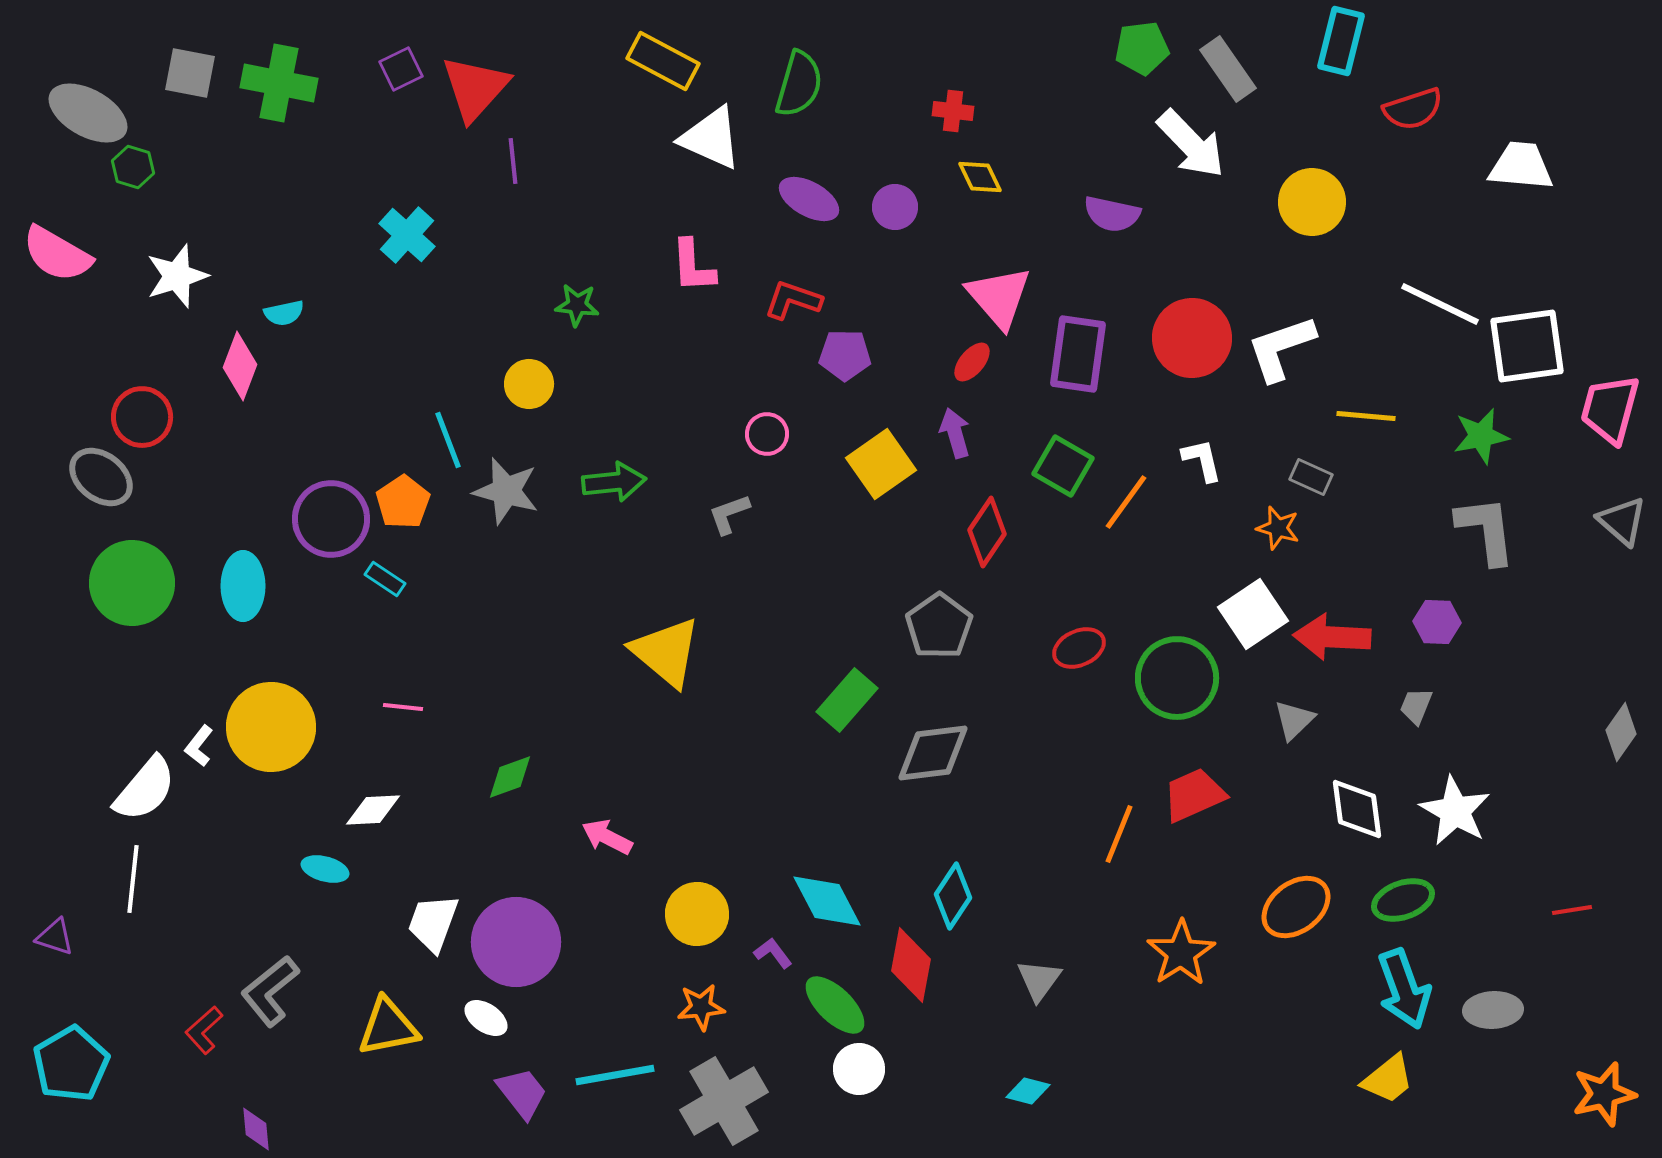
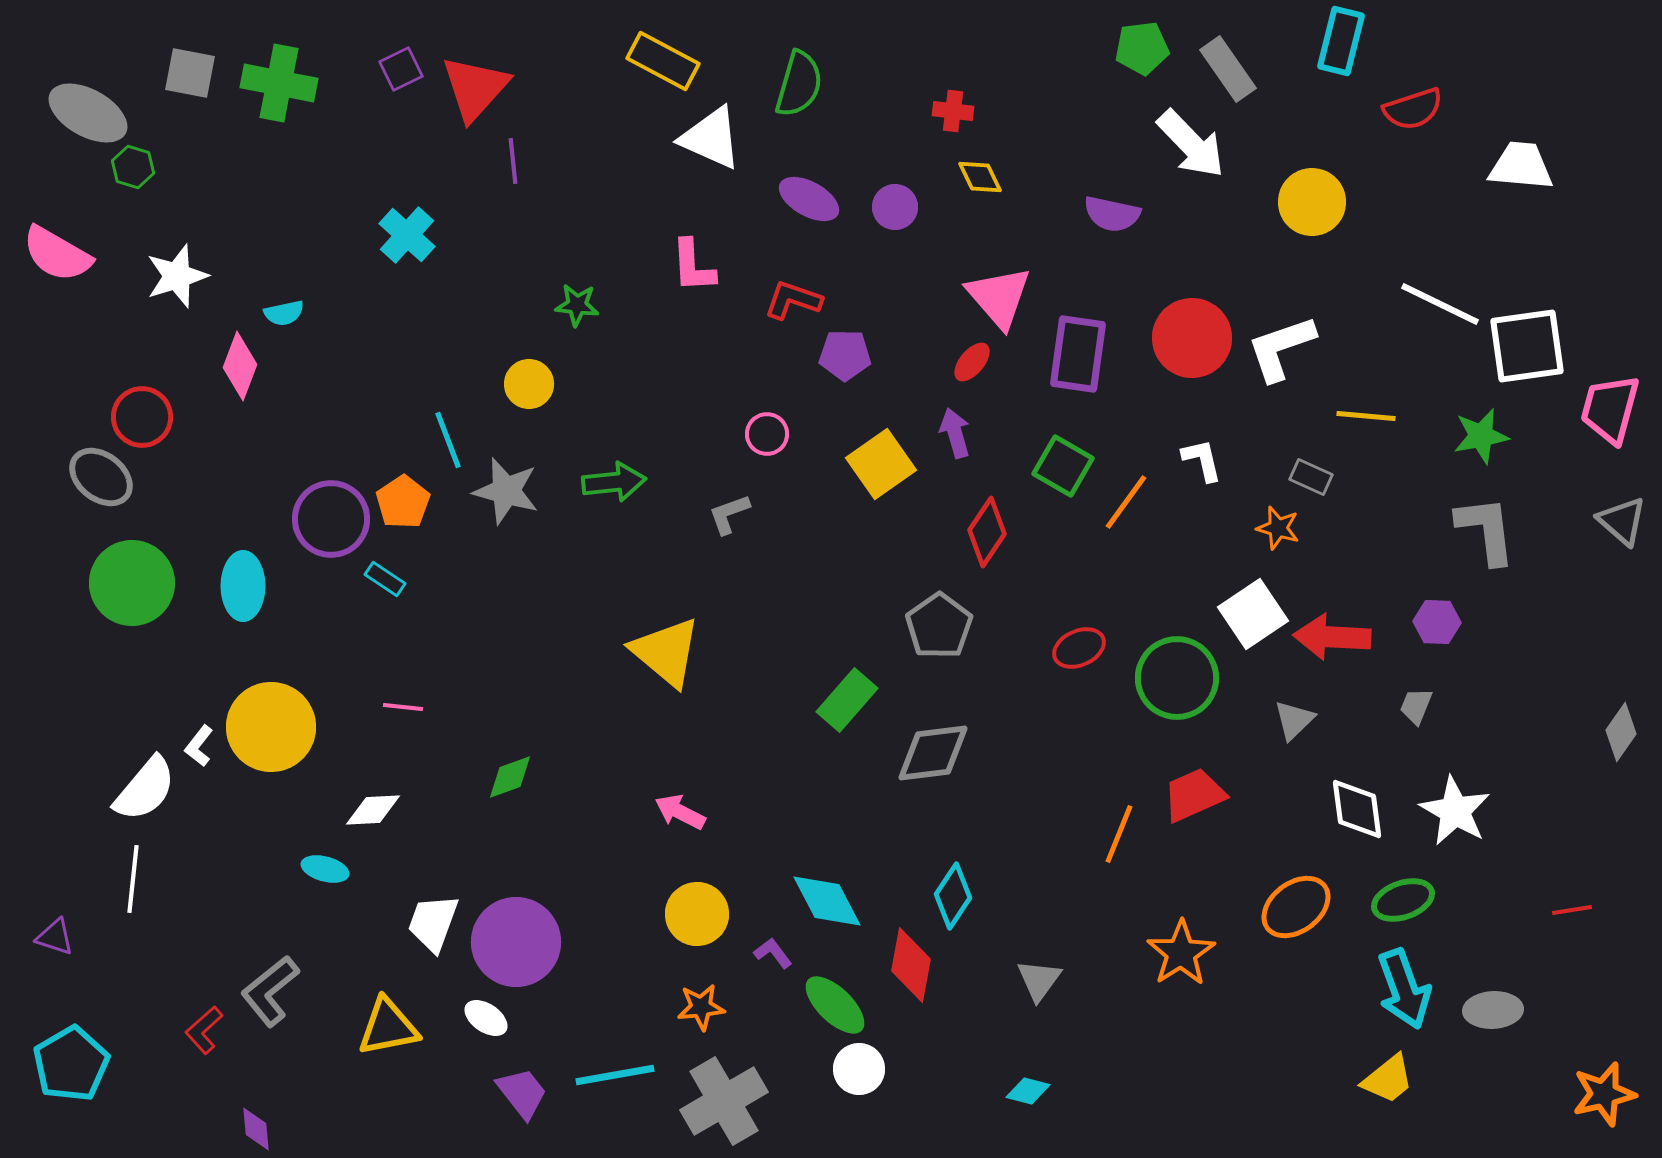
pink arrow at (607, 837): moved 73 px right, 25 px up
